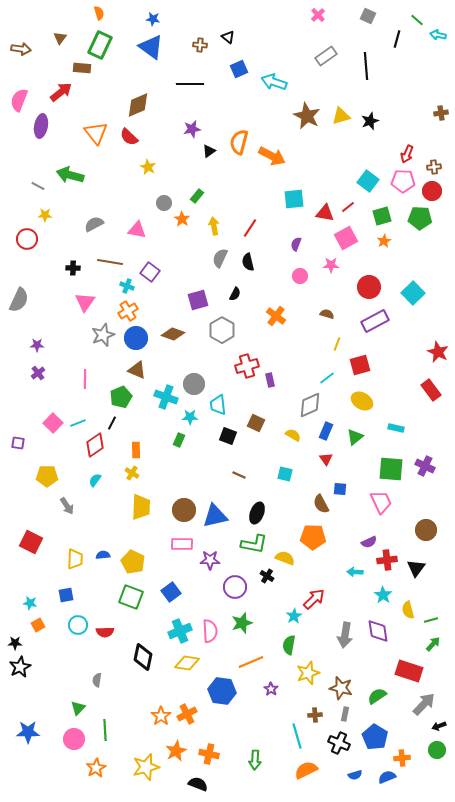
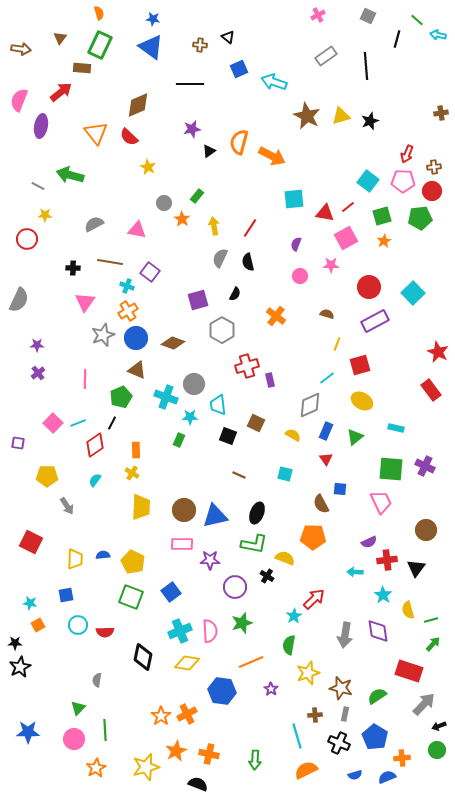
pink cross at (318, 15): rotated 16 degrees clockwise
green pentagon at (420, 218): rotated 10 degrees counterclockwise
brown diamond at (173, 334): moved 9 px down
